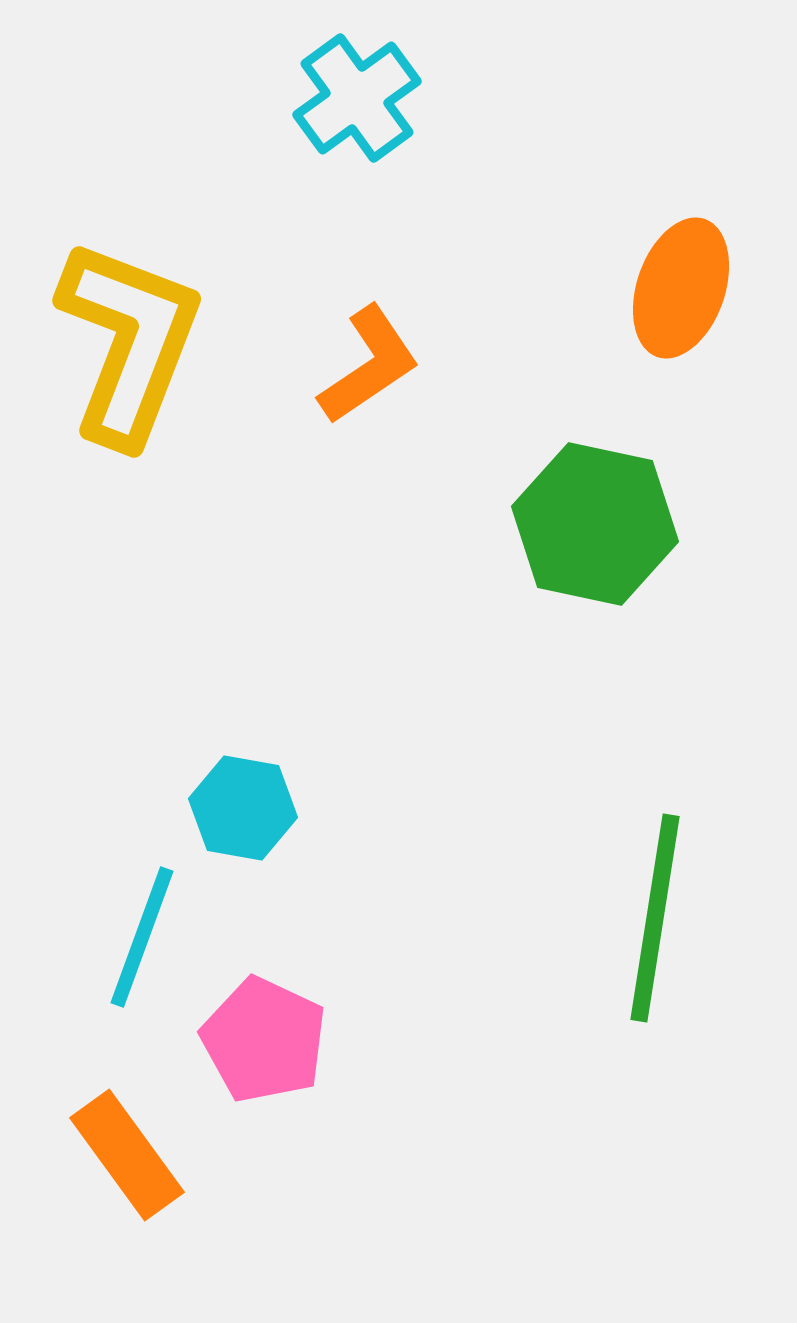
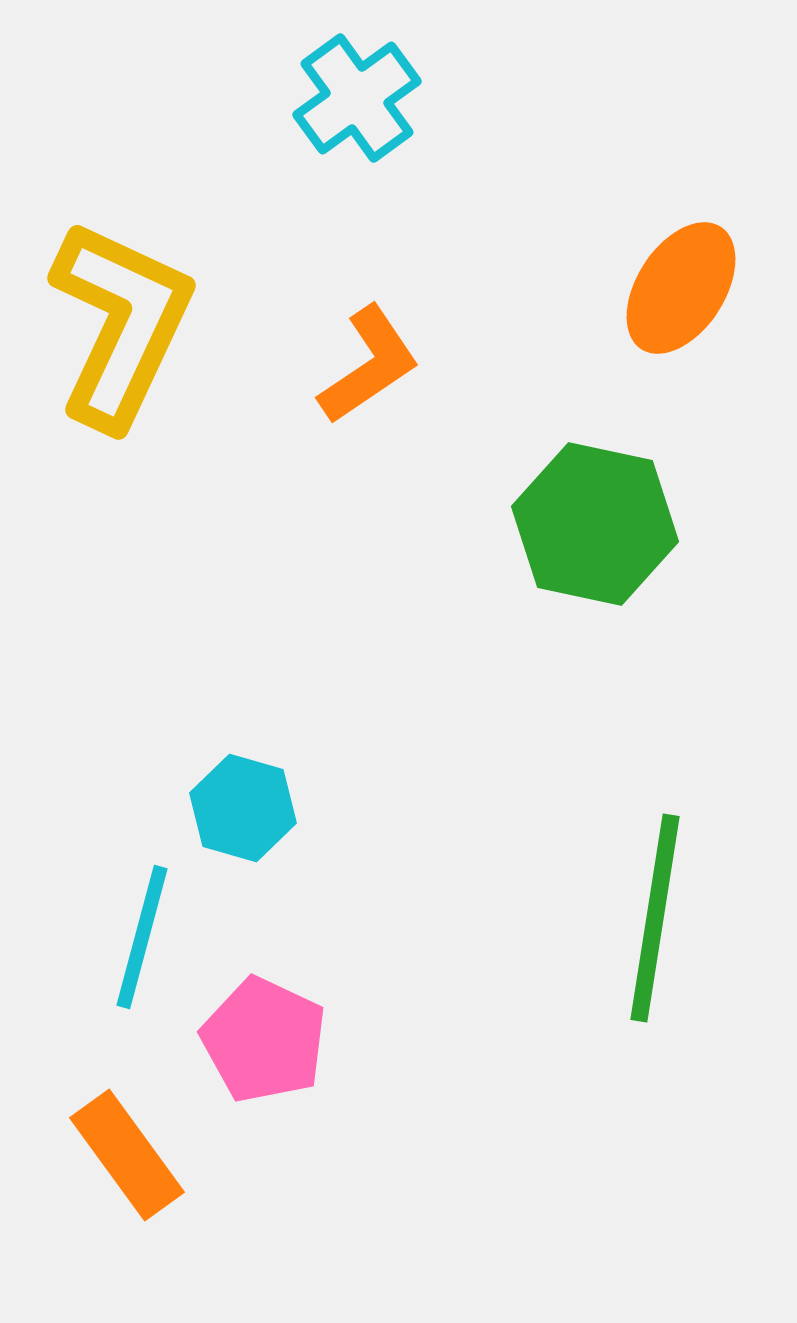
orange ellipse: rotated 14 degrees clockwise
yellow L-shape: moved 8 px left, 18 px up; rotated 4 degrees clockwise
cyan hexagon: rotated 6 degrees clockwise
cyan line: rotated 5 degrees counterclockwise
